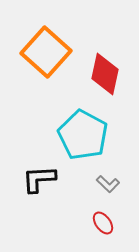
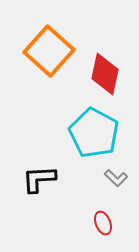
orange square: moved 3 px right, 1 px up
cyan pentagon: moved 11 px right, 2 px up
gray L-shape: moved 8 px right, 6 px up
red ellipse: rotated 15 degrees clockwise
